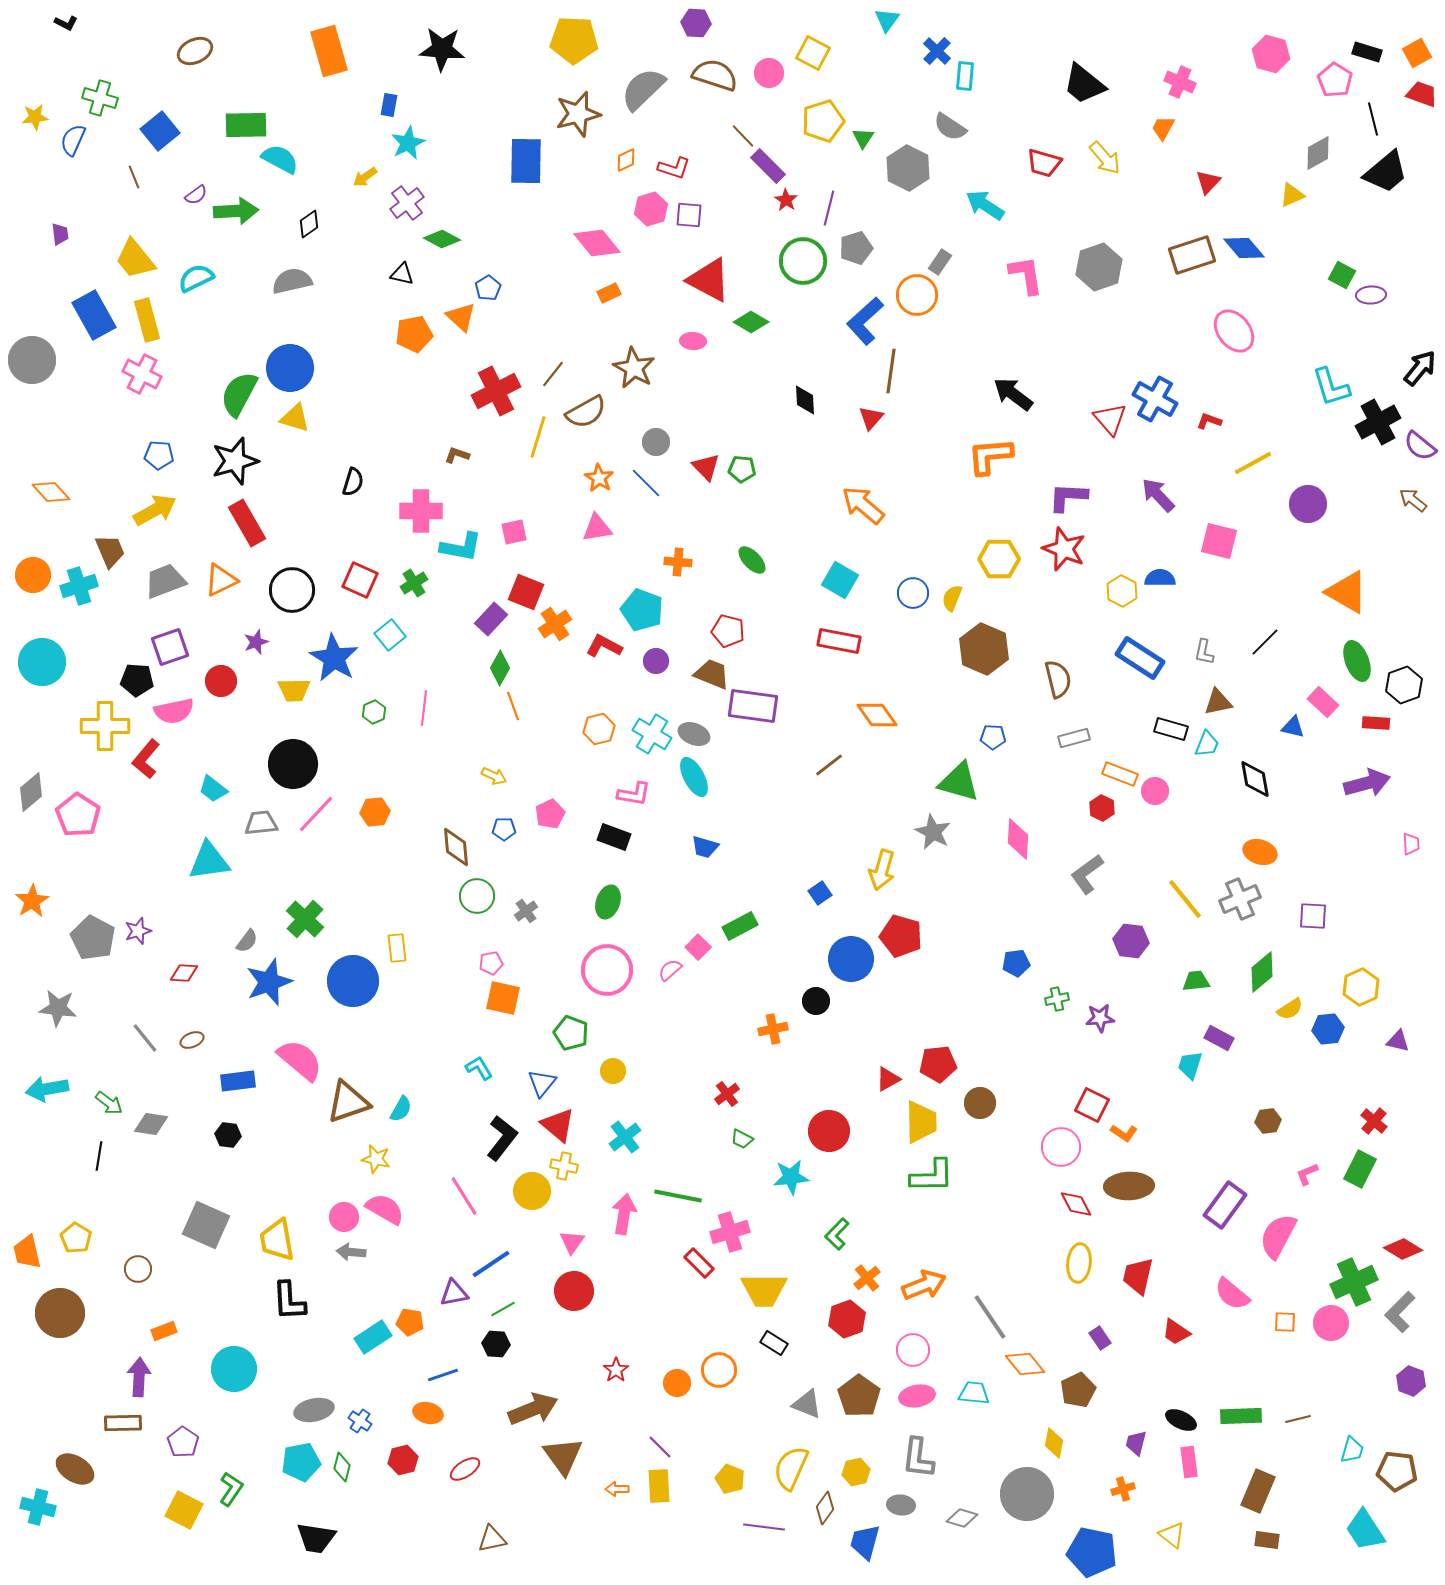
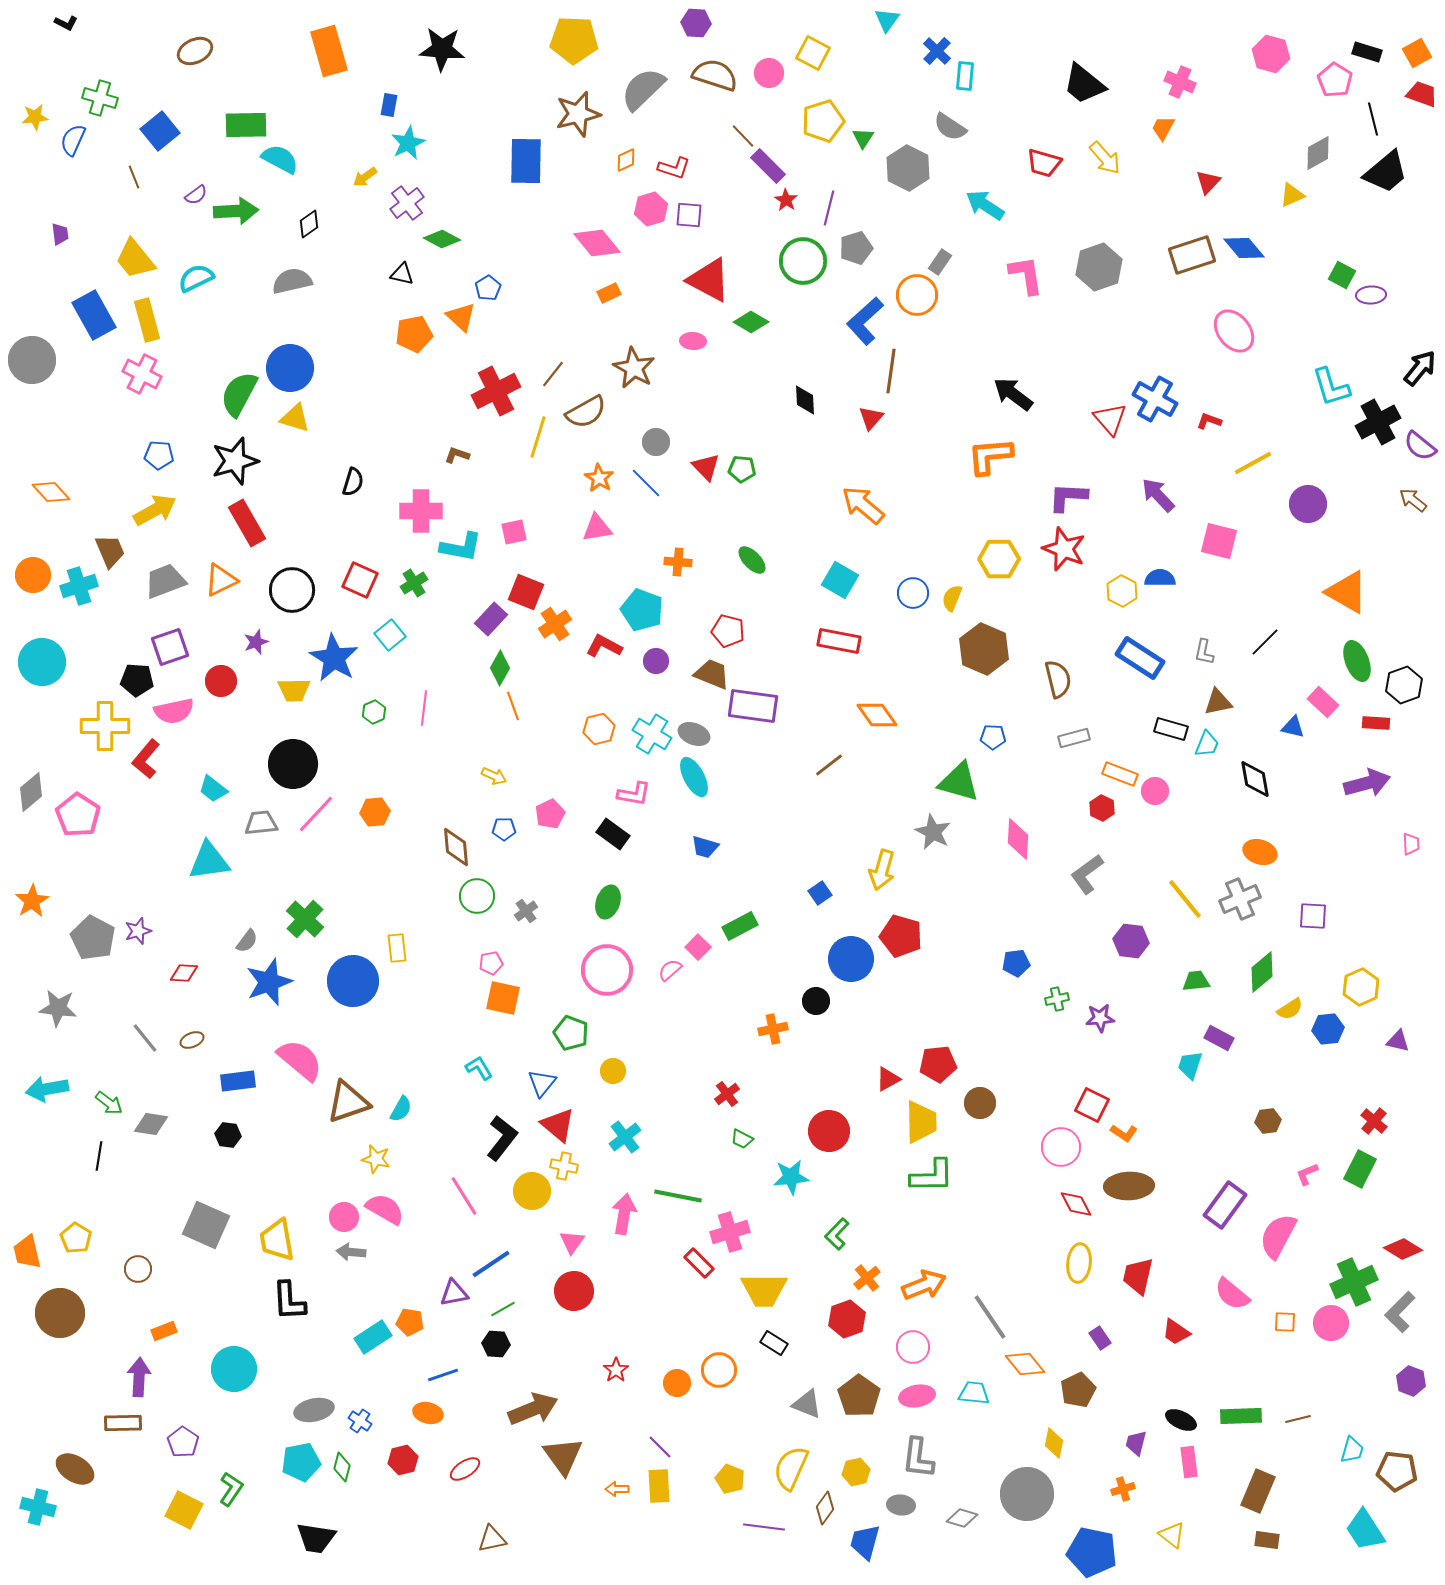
black rectangle at (614, 837): moved 1 px left, 3 px up; rotated 16 degrees clockwise
pink circle at (913, 1350): moved 3 px up
